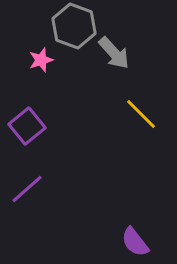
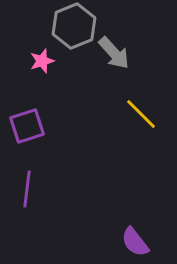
gray hexagon: rotated 18 degrees clockwise
pink star: moved 1 px right, 1 px down
purple square: rotated 21 degrees clockwise
purple line: rotated 42 degrees counterclockwise
